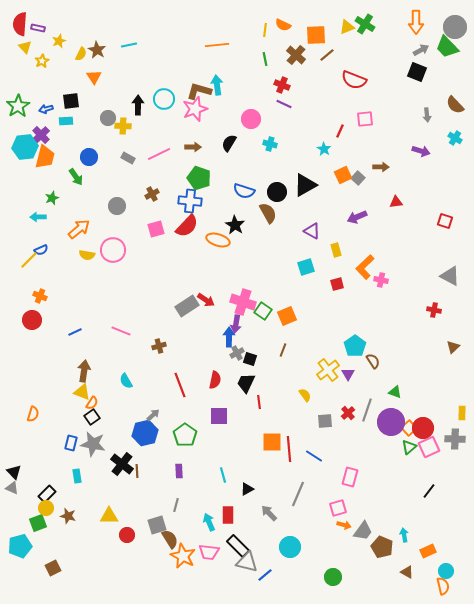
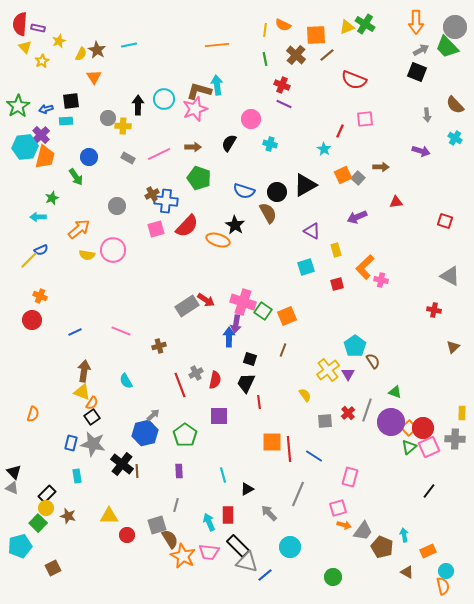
blue cross at (190, 201): moved 24 px left
gray cross at (237, 353): moved 41 px left, 20 px down
green square at (38, 523): rotated 24 degrees counterclockwise
